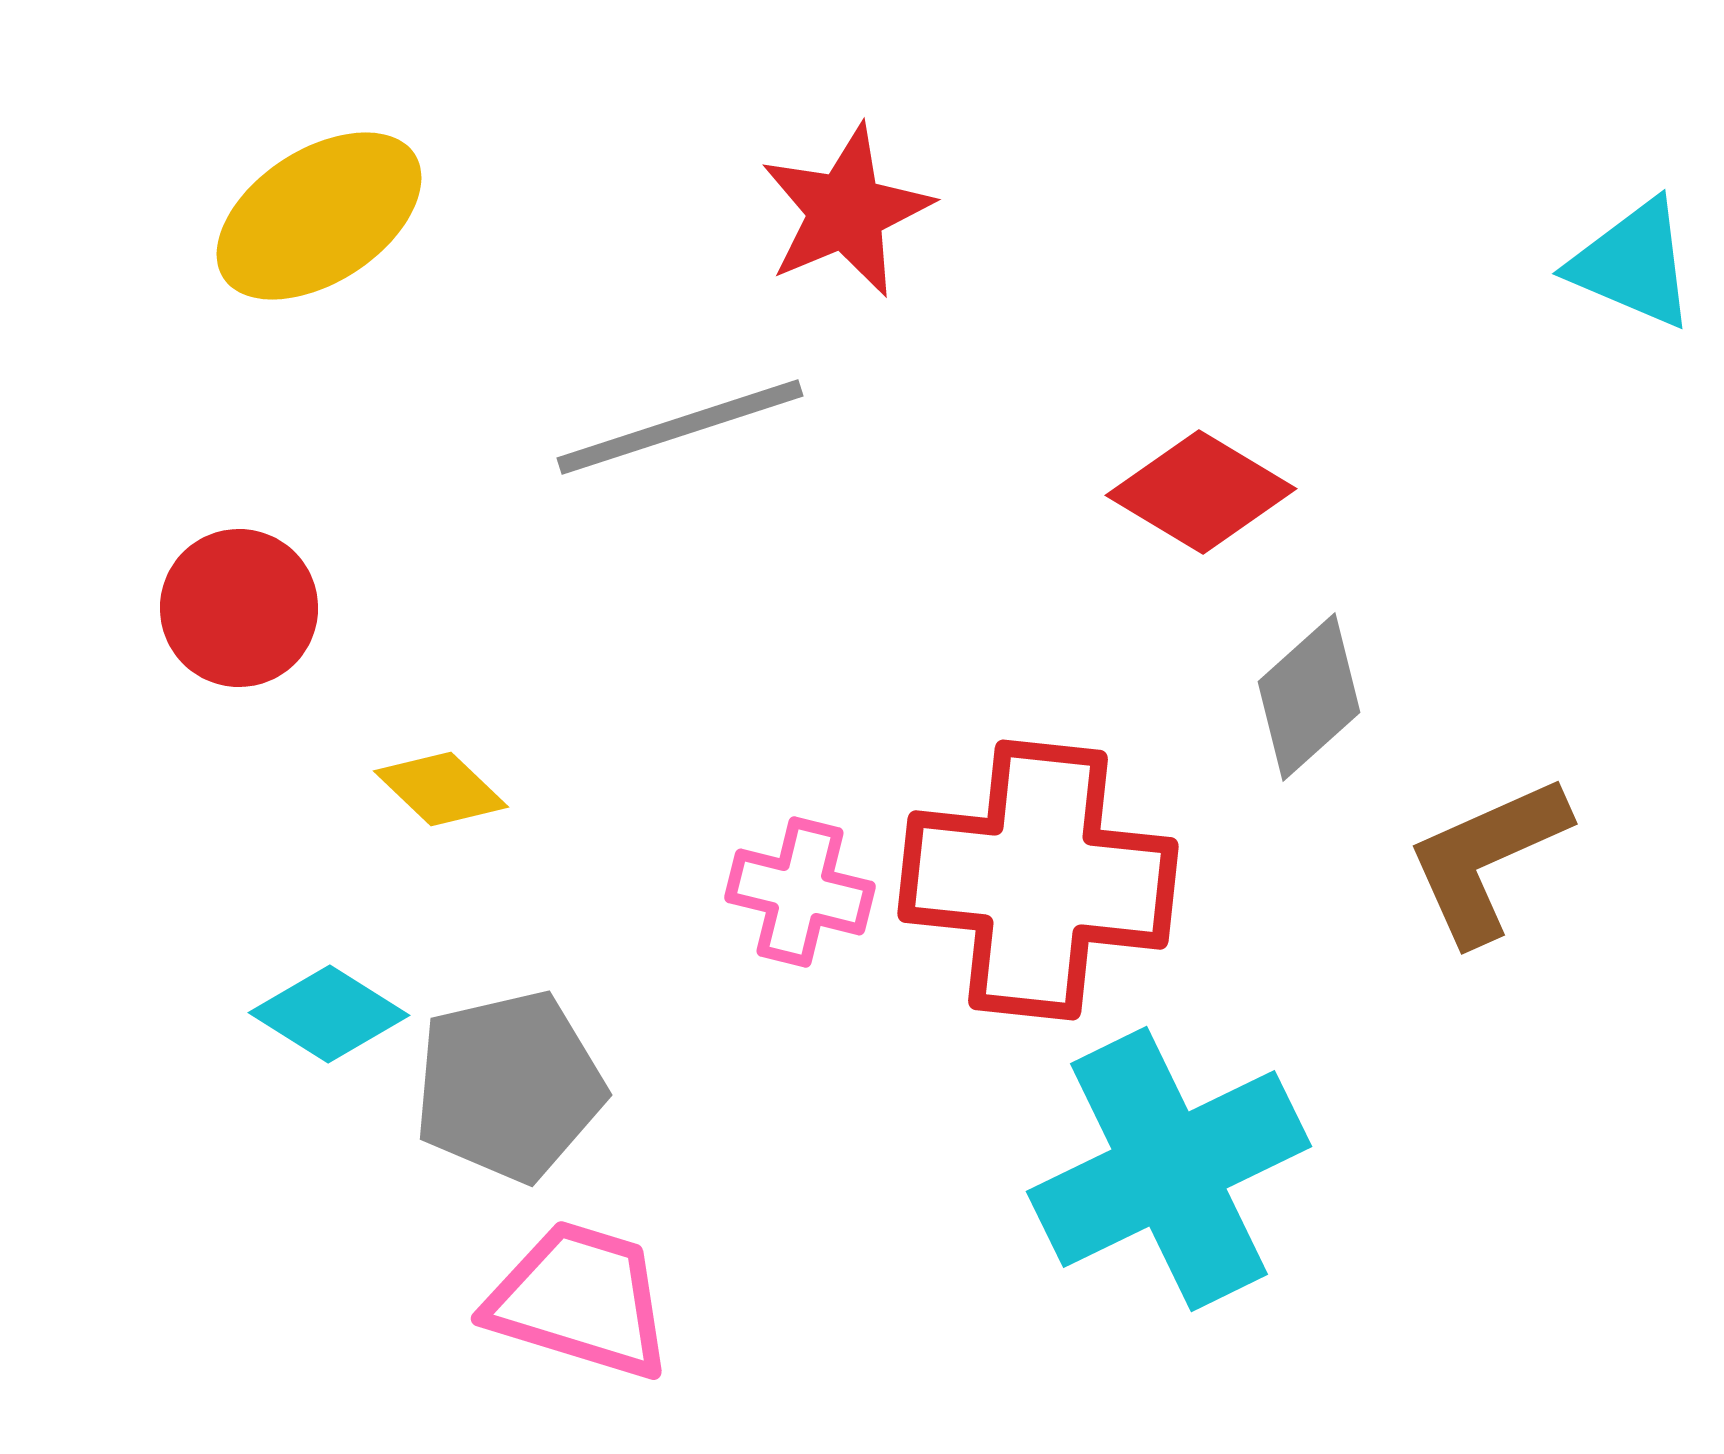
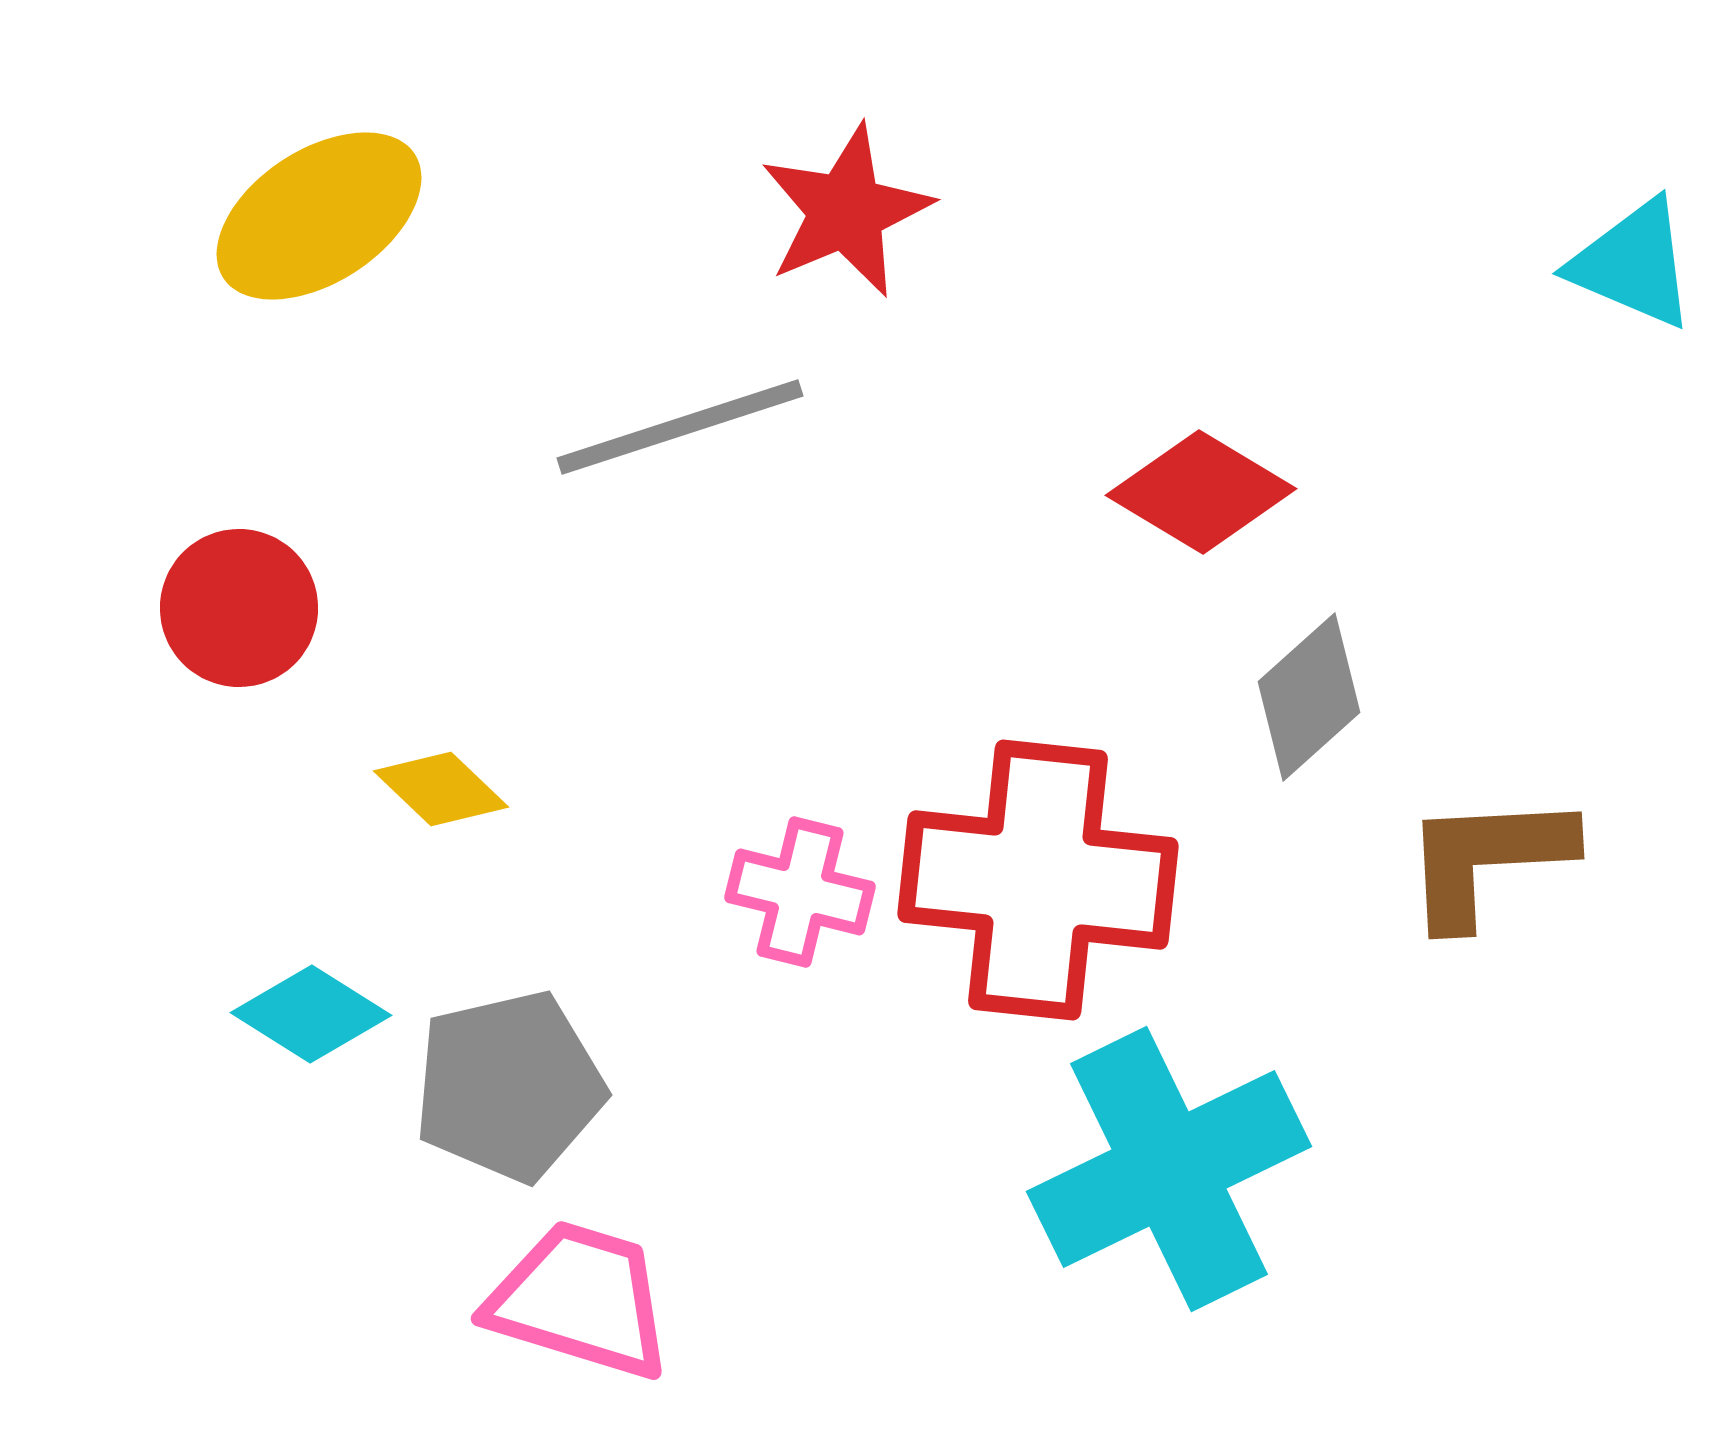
brown L-shape: rotated 21 degrees clockwise
cyan diamond: moved 18 px left
